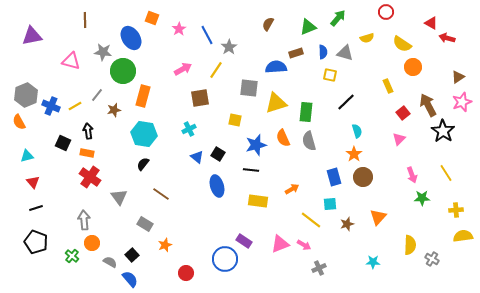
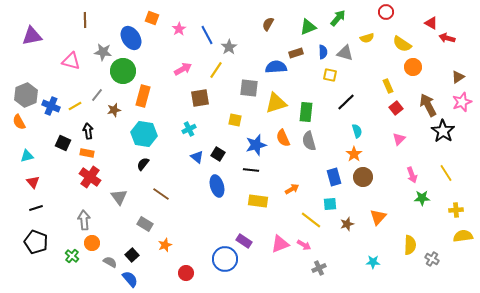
red square at (403, 113): moved 7 px left, 5 px up
